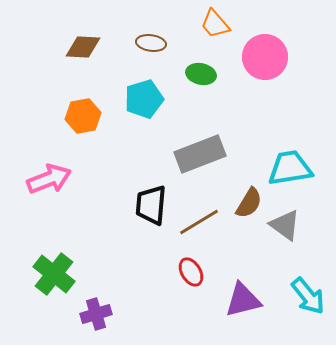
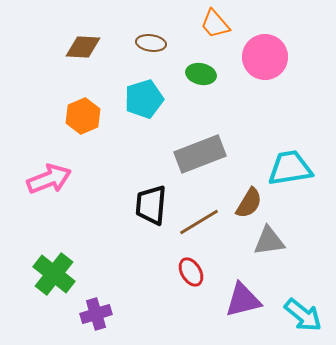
orange hexagon: rotated 12 degrees counterclockwise
gray triangle: moved 16 px left, 16 px down; rotated 44 degrees counterclockwise
cyan arrow: moved 5 px left, 19 px down; rotated 12 degrees counterclockwise
